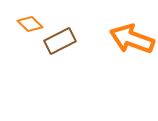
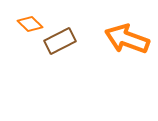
orange arrow: moved 5 px left
